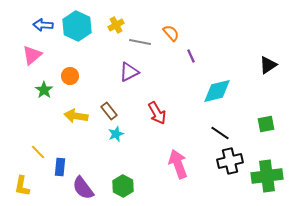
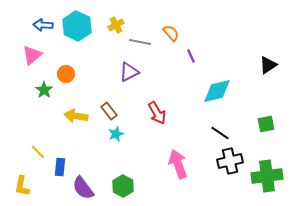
orange circle: moved 4 px left, 2 px up
